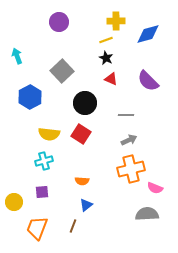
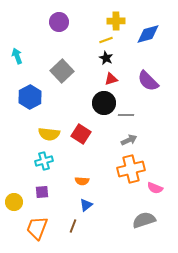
red triangle: rotated 40 degrees counterclockwise
black circle: moved 19 px right
gray semicircle: moved 3 px left, 6 px down; rotated 15 degrees counterclockwise
